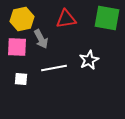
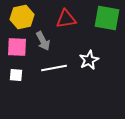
yellow hexagon: moved 2 px up
gray arrow: moved 2 px right, 2 px down
white square: moved 5 px left, 4 px up
